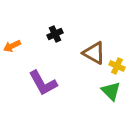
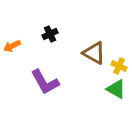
black cross: moved 5 px left
yellow cross: moved 2 px right
purple L-shape: moved 2 px right, 1 px up
green triangle: moved 5 px right, 2 px up; rotated 15 degrees counterclockwise
